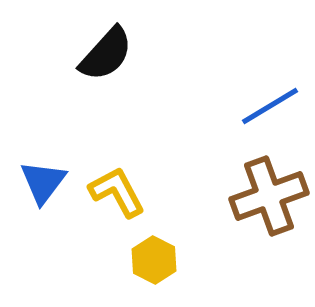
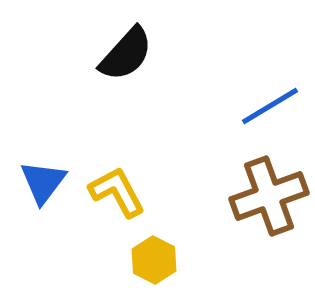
black semicircle: moved 20 px right
